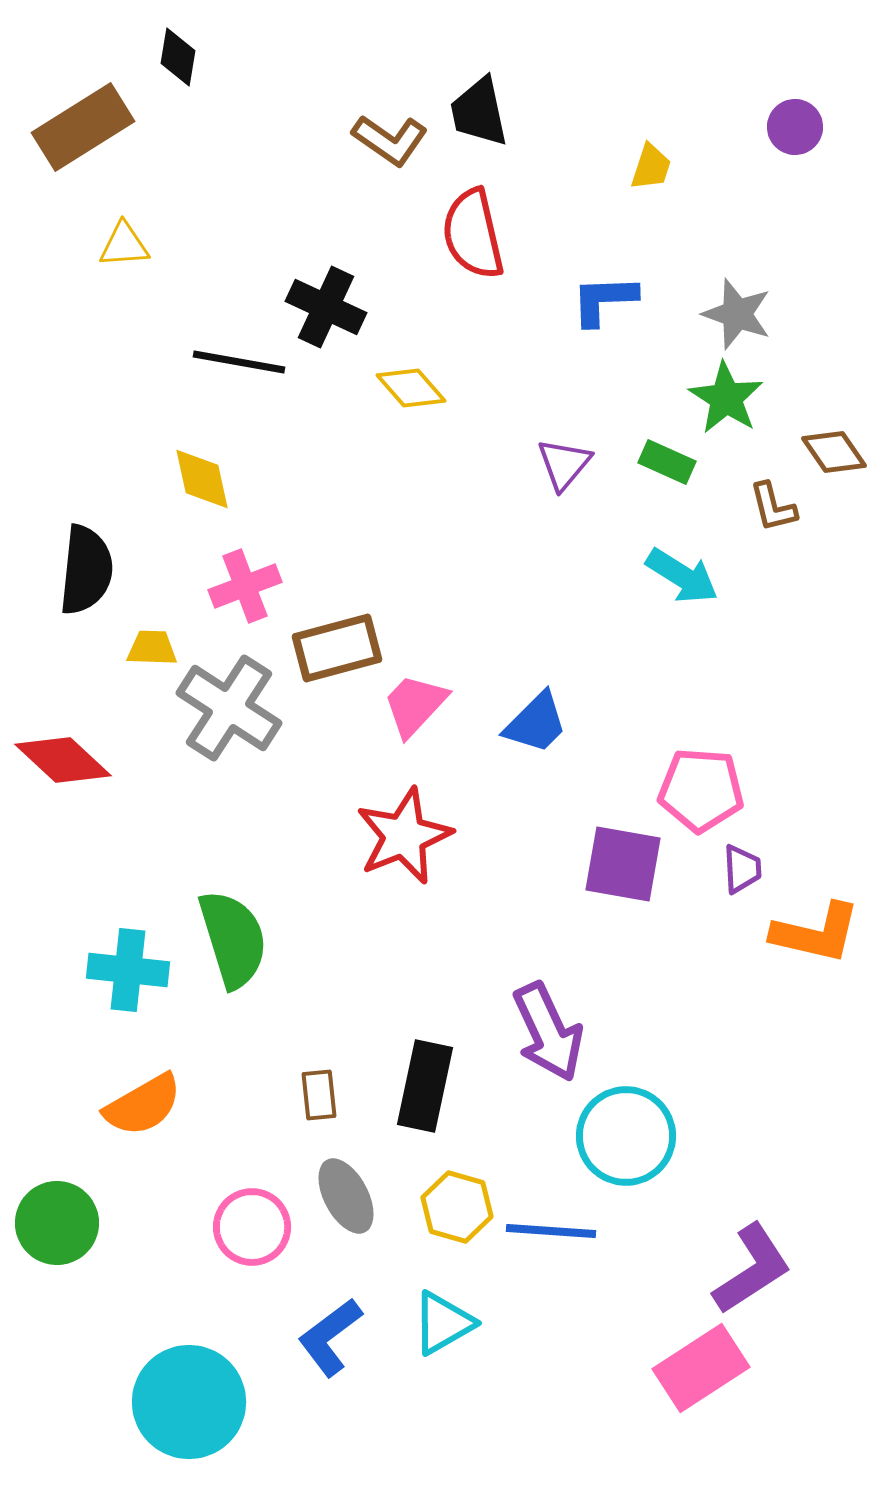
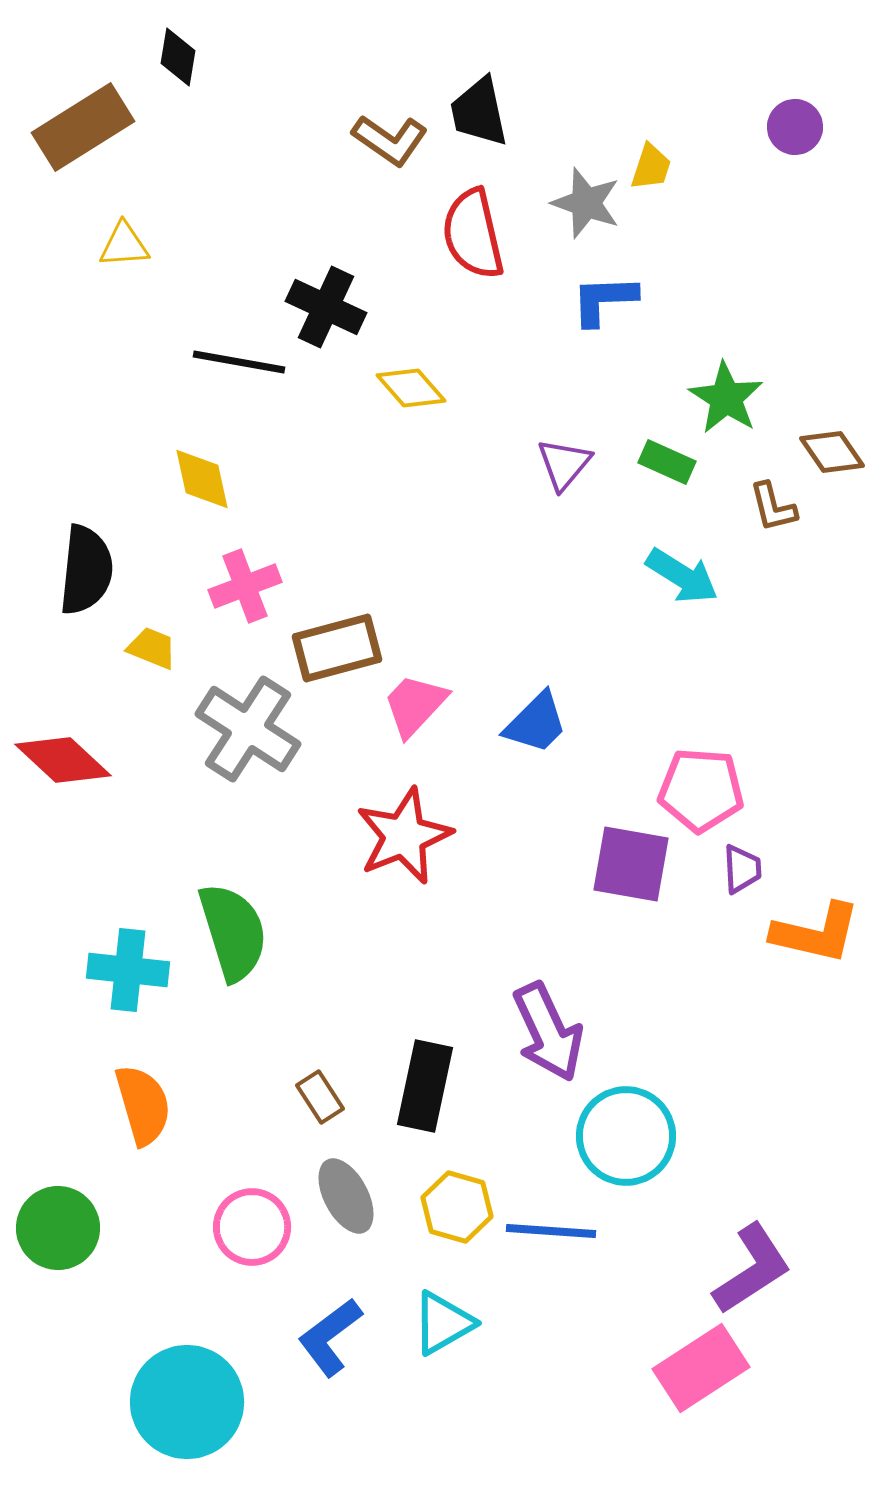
gray star at (737, 314): moved 151 px left, 111 px up
brown diamond at (834, 452): moved 2 px left
yellow trapezoid at (152, 648): rotated 20 degrees clockwise
gray cross at (229, 708): moved 19 px right, 21 px down
purple square at (623, 864): moved 8 px right
green semicircle at (233, 939): moved 7 px up
brown rectangle at (319, 1095): moved 1 px right, 2 px down; rotated 27 degrees counterclockwise
orange semicircle at (143, 1105): rotated 76 degrees counterclockwise
green circle at (57, 1223): moved 1 px right, 5 px down
cyan circle at (189, 1402): moved 2 px left
